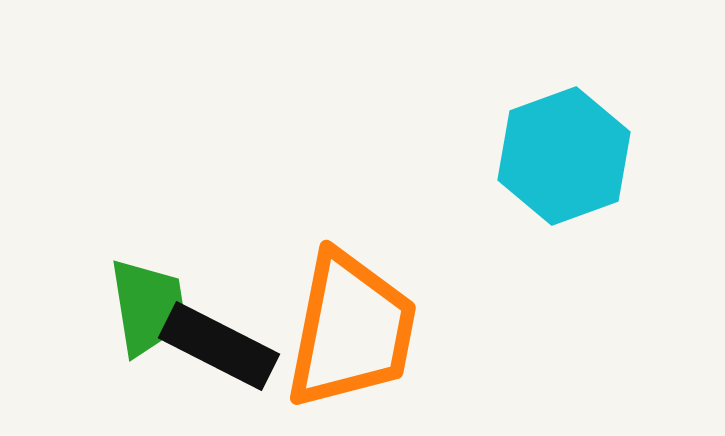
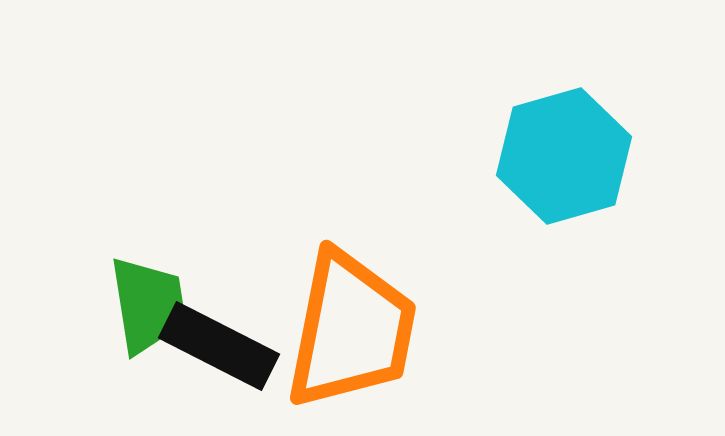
cyan hexagon: rotated 4 degrees clockwise
green trapezoid: moved 2 px up
